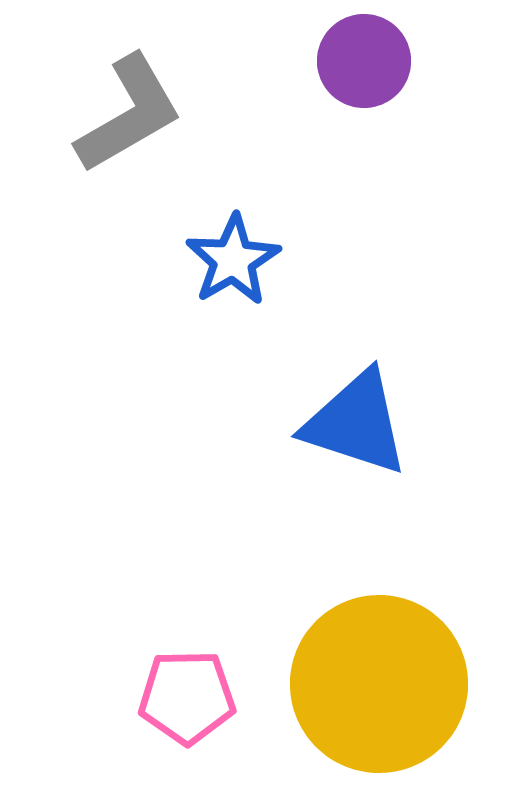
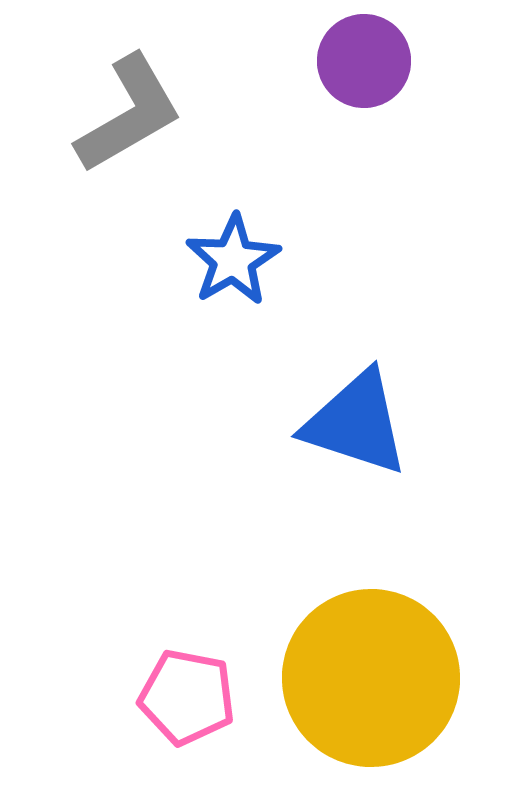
yellow circle: moved 8 px left, 6 px up
pink pentagon: rotated 12 degrees clockwise
